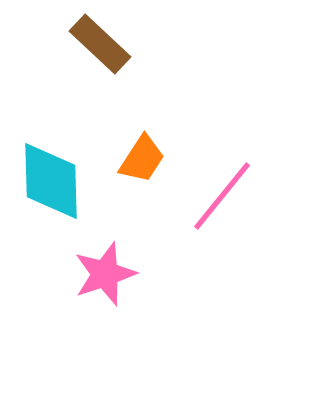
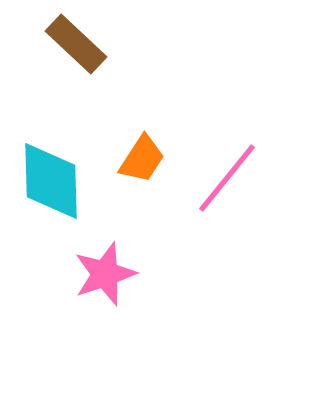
brown rectangle: moved 24 px left
pink line: moved 5 px right, 18 px up
